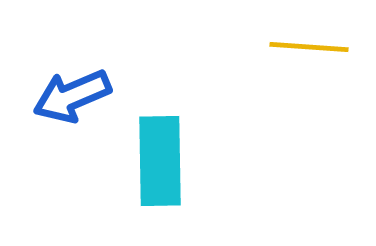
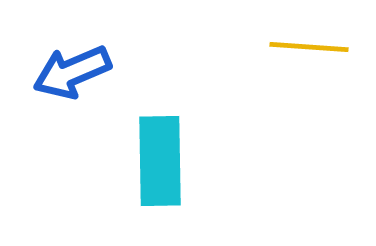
blue arrow: moved 24 px up
